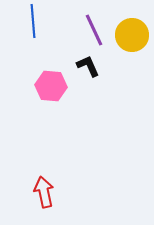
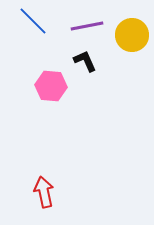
blue line: rotated 40 degrees counterclockwise
purple line: moved 7 px left, 4 px up; rotated 76 degrees counterclockwise
black L-shape: moved 3 px left, 5 px up
